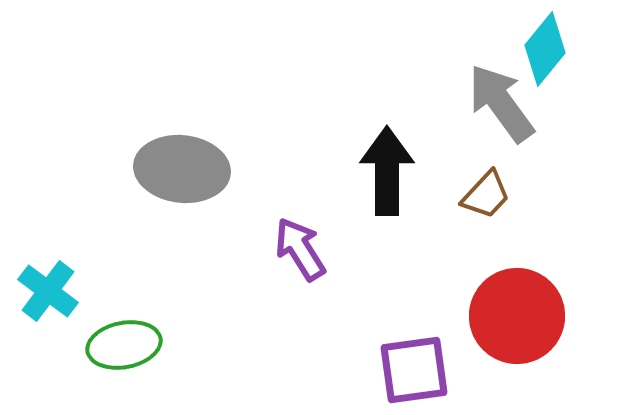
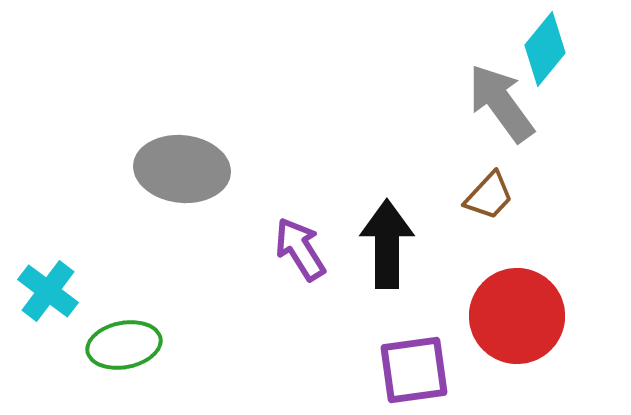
black arrow: moved 73 px down
brown trapezoid: moved 3 px right, 1 px down
